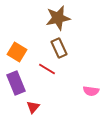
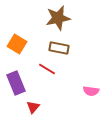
brown rectangle: rotated 54 degrees counterclockwise
orange square: moved 8 px up
